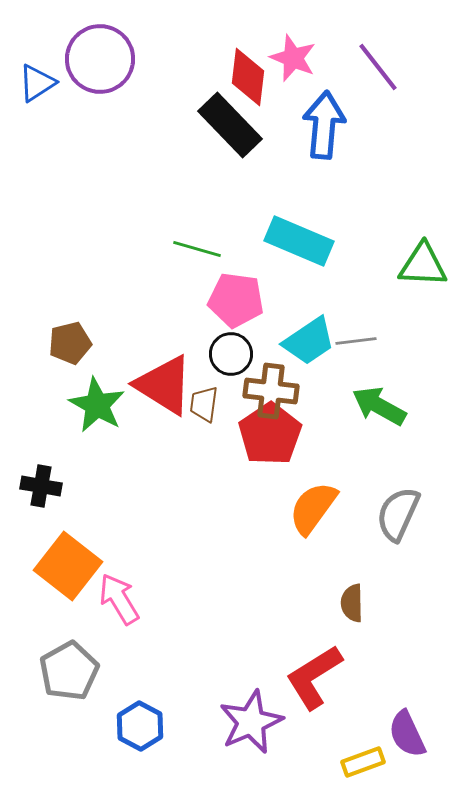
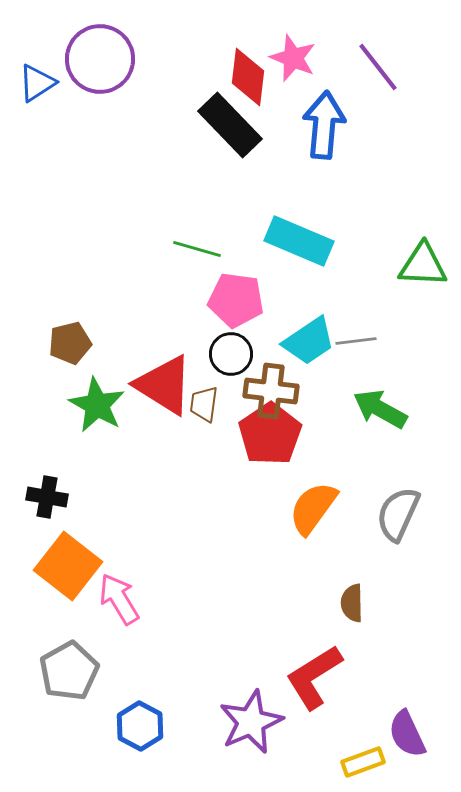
green arrow: moved 1 px right, 3 px down
black cross: moved 6 px right, 11 px down
